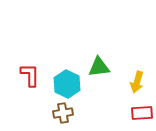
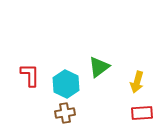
green triangle: rotated 30 degrees counterclockwise
cyan hexagon: moved 1 px left
brown cross: moved 2 px right
